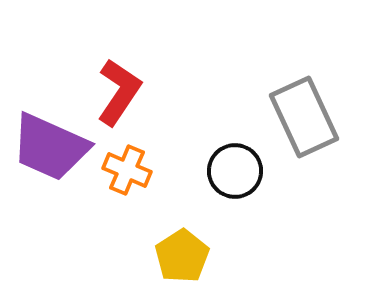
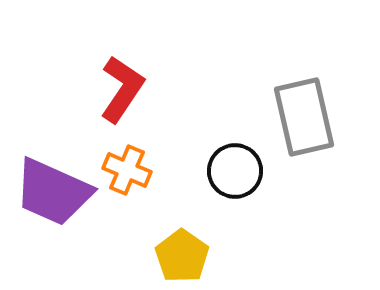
red L-shape: moved 3 px right, 3 px up
gray rectangle: rotated 12 degrees clockwise
purple trapezoid: moved 3 px right, 45 px down
yellow pentagon: rotated 4 degrees counterclockwise
